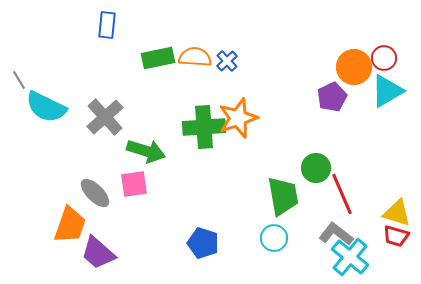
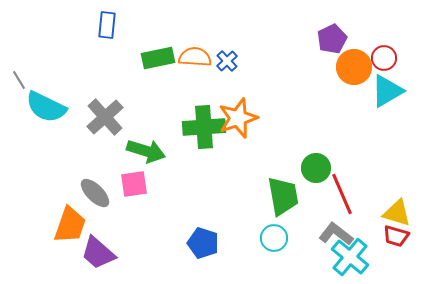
purple pentagon: moved 58 px up
